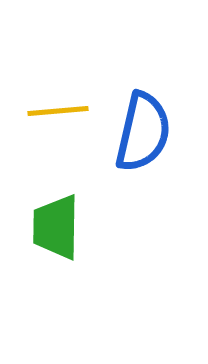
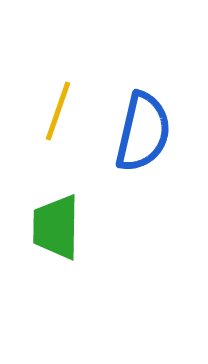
yellow line: rotated 66 degrees counterclockwise
